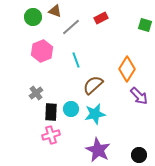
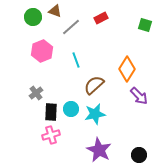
brown semicircle: moved 1 px right
purple star: moved 1 px right
